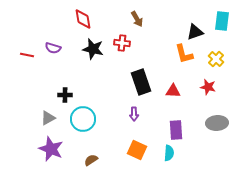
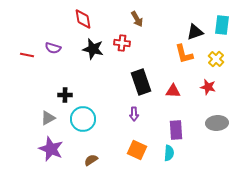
cyan rectangle: moved 4 px down
